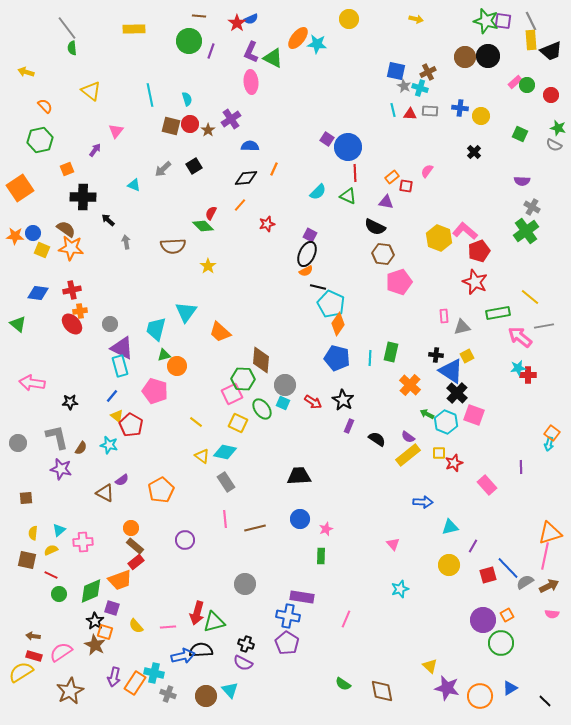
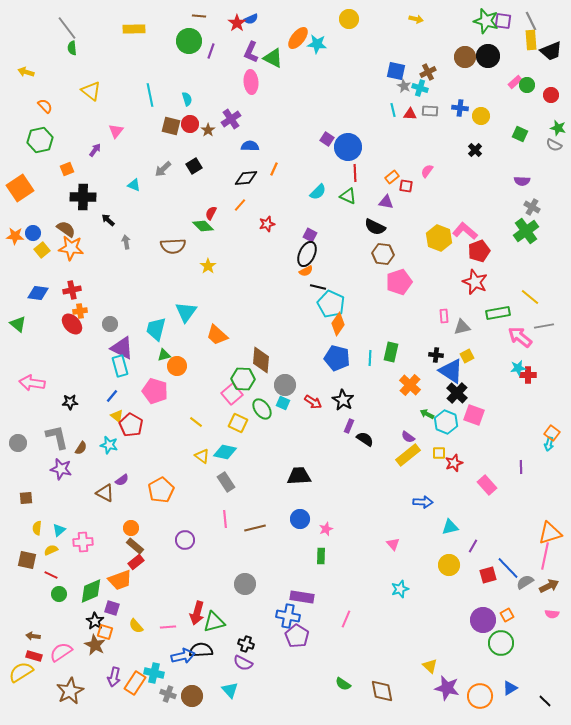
black cross at (474, 152): moved 1 px right, 2 px up
yellow square at (42, 250): rotated 28 degrees clockwise
orange trapezoid at (220, 332): moved 3 px left, 3 px down
pink square at (232, 394): rotated 15 degrees counterclockwise
black semicircle at (377, 439): moved 12 px left
yellow semicircle at (33, 533): moved 4 px right, 5 px up
purple pentagon at (287, 643): moved 10 px right, 7 px up
brown circle at (206, 696): moved 14 px left
